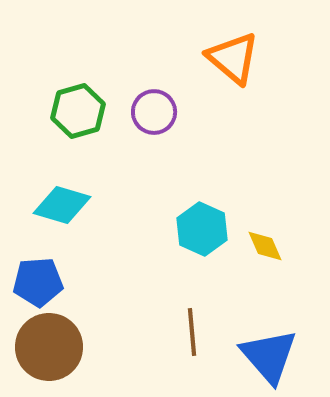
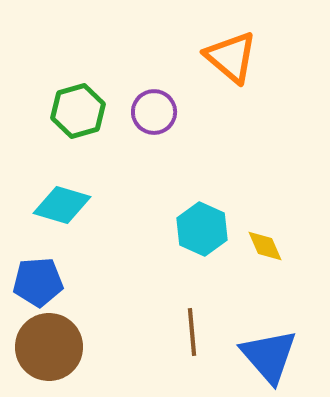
orange triangle: moved 2 px left, 1 px up
